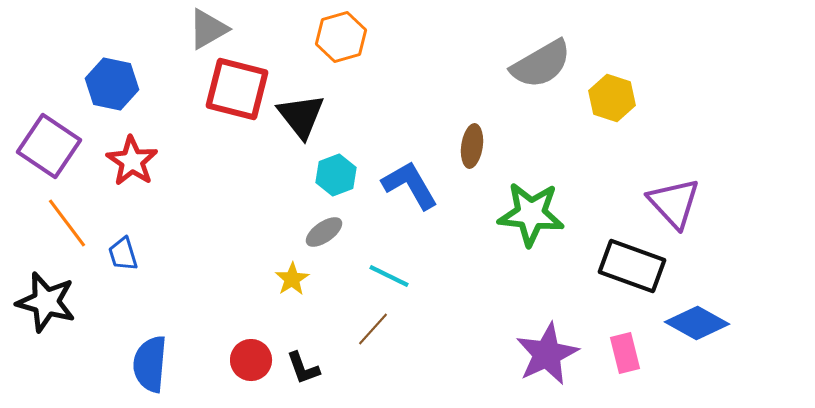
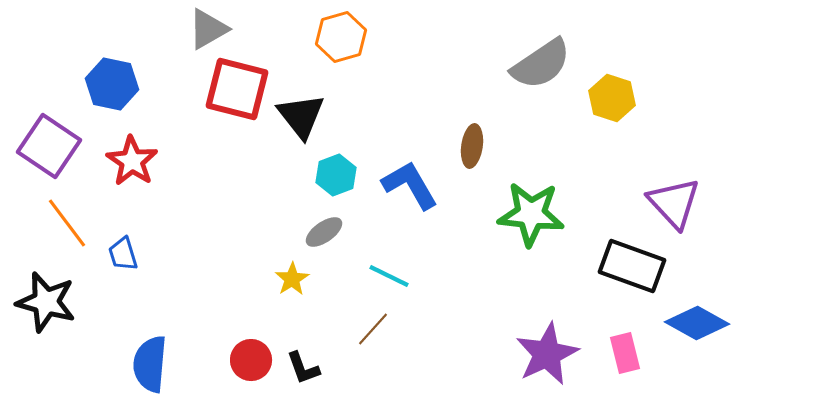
gray semicircle: rotated 4 degrees counterclockwise
